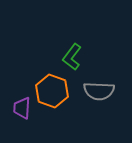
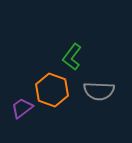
orange hexagon: moved 1 px up
purple trapezoid: rotated 50 degrees clockwise
